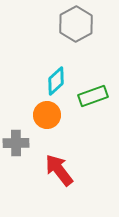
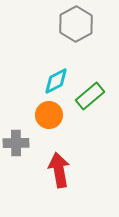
cyan diamond: rotated 16 degrees clockwise
green rectangle: moved 3 px left; rotated 20 degrees counterclockwise
orange circle: moved 2 px right
red arrow: rotated 28 degrees clockwise
